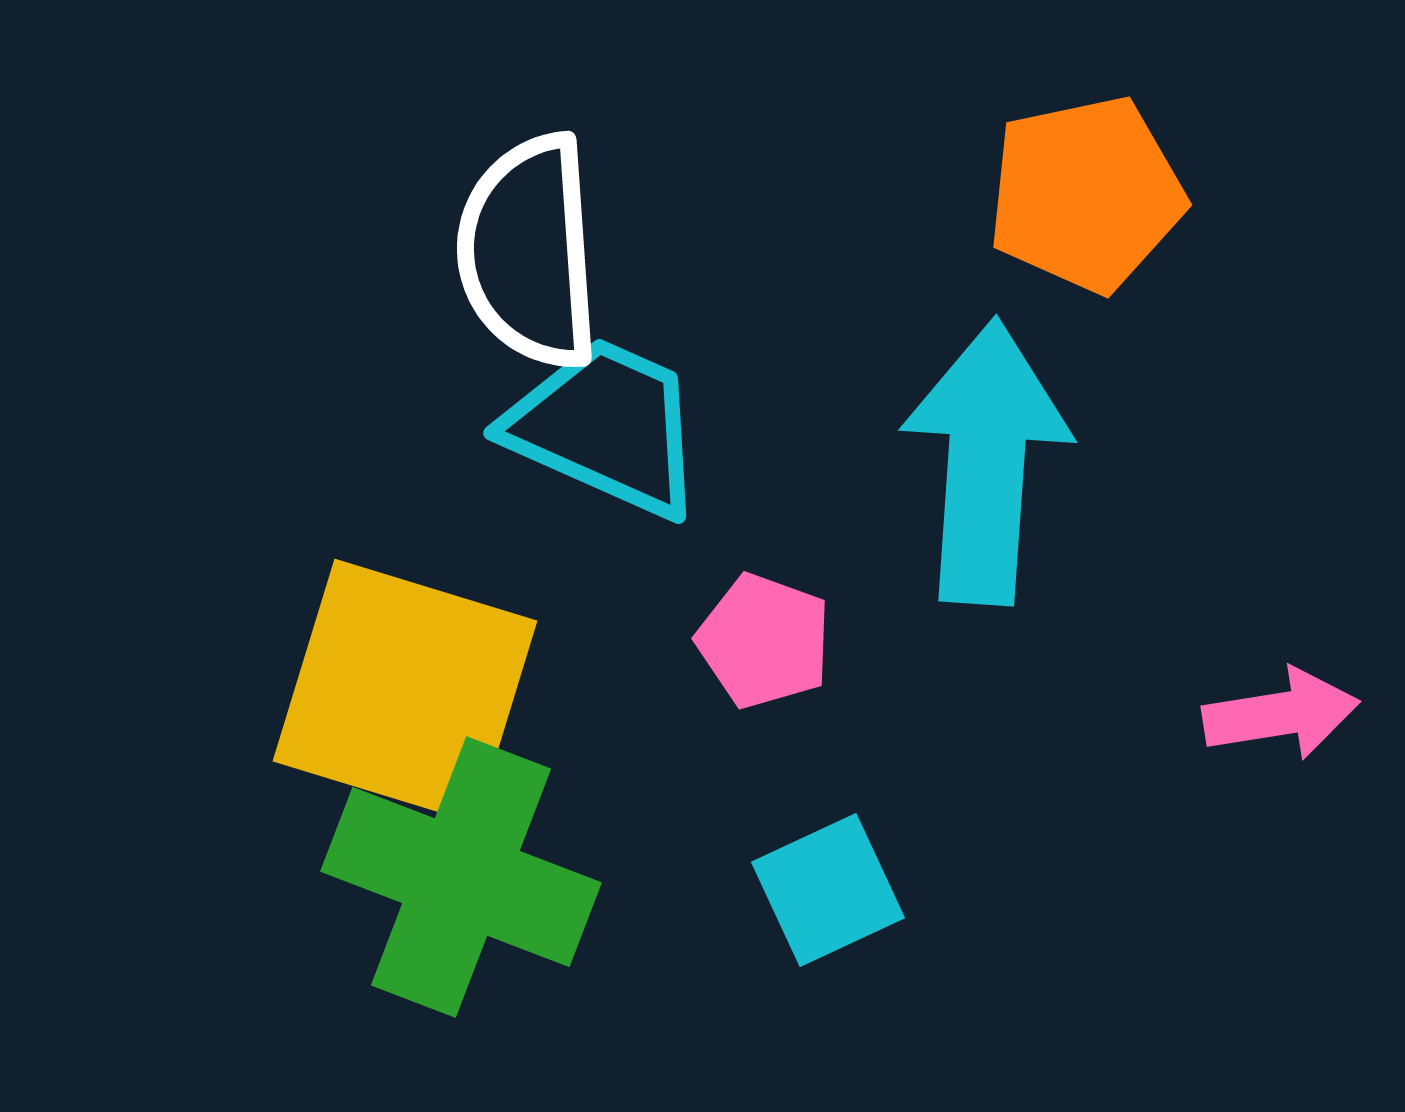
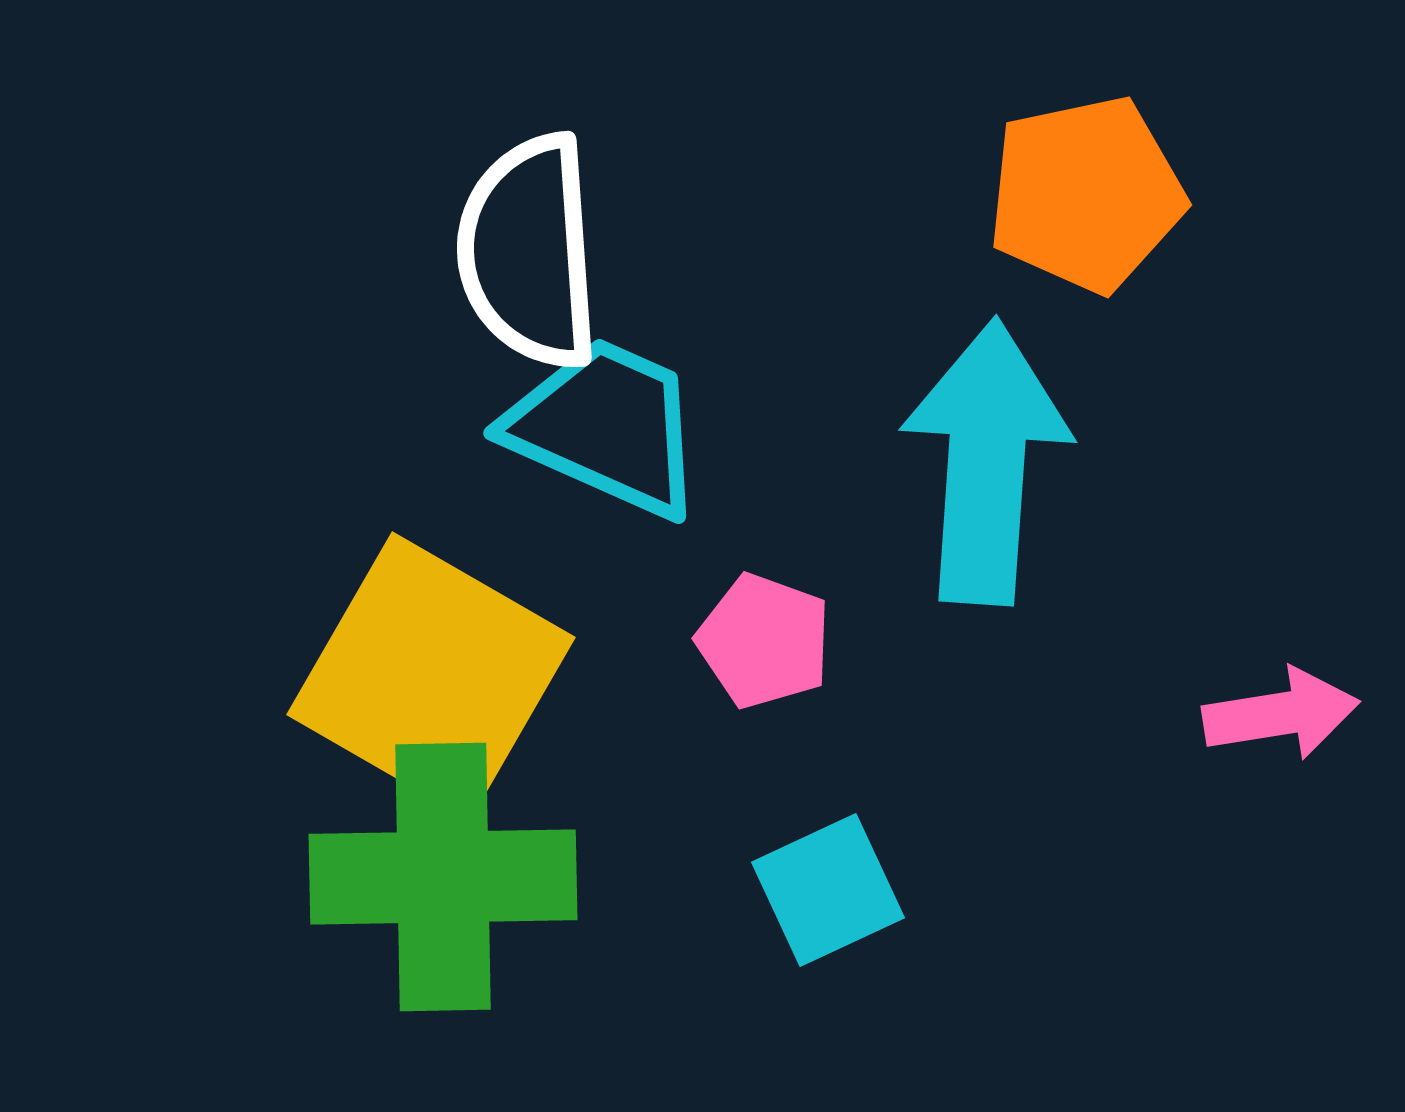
yellow square: moved 26 px right, 15 px up; rotated 13 degrees clockwise
green cross: moved 18 px left; rotated 22 degrees counterclockwise
